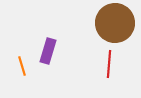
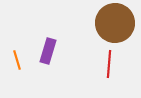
orange line: moved 5 px left, 6 px up
